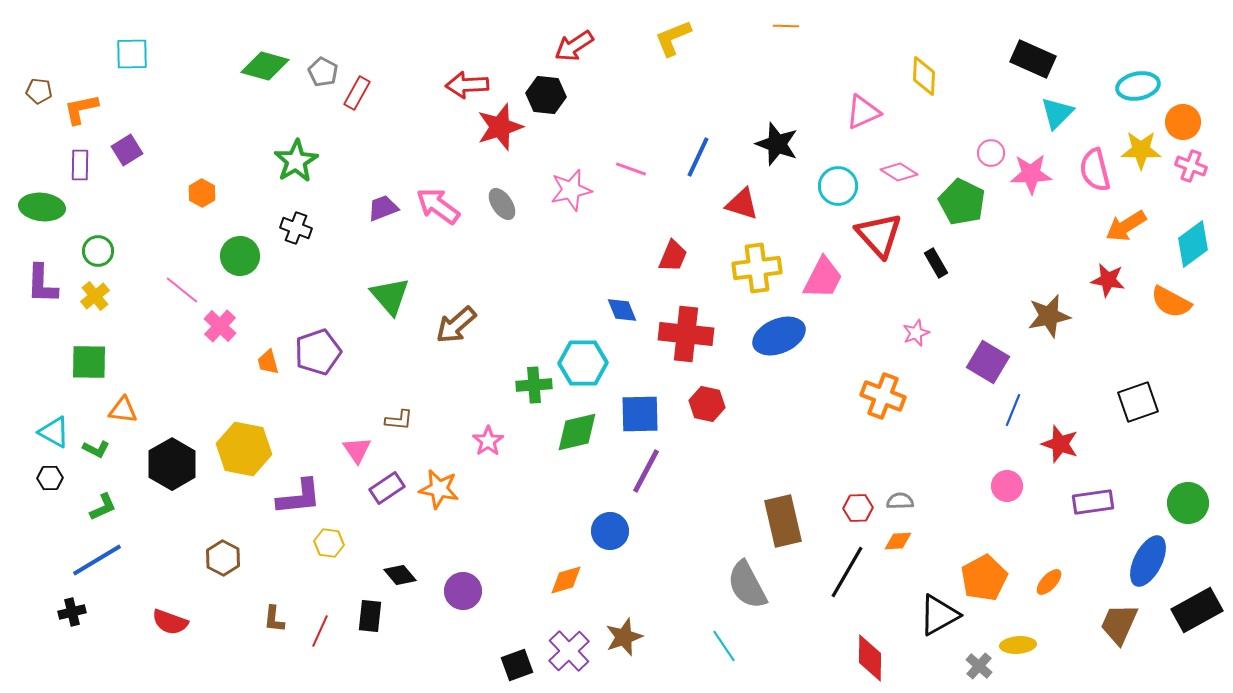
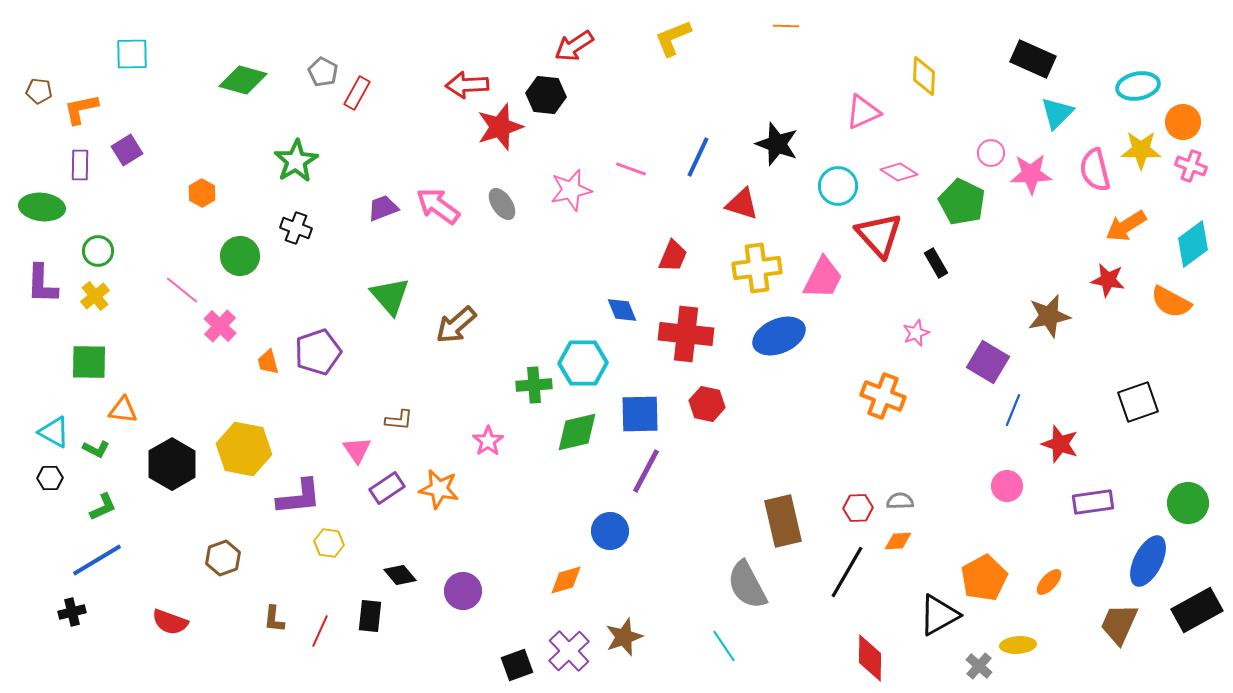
green diamond at (265, 66): moved 22 px left, 14 px down
brown hexagon at (223, 558): rotated 12 degrees clockwise
